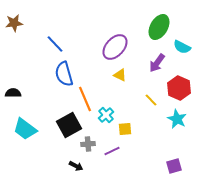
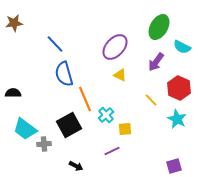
purple arrow: moved 1 px left, 1 px up
gray cross: moved 44 px left
